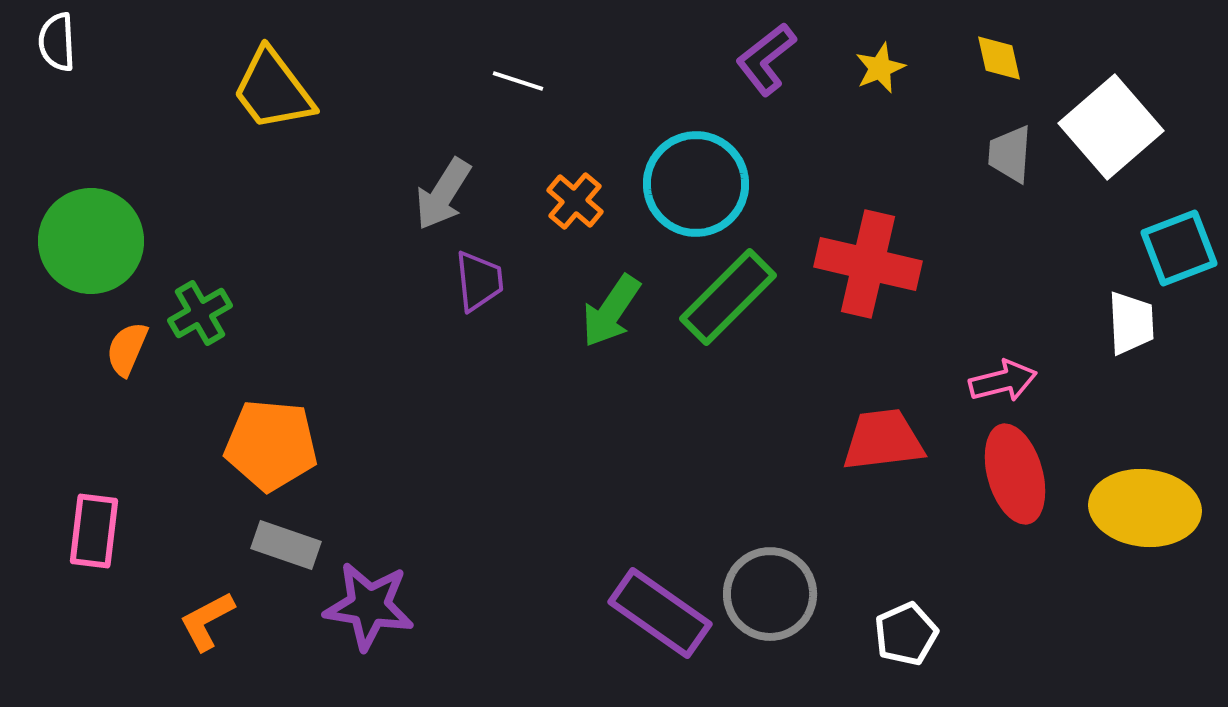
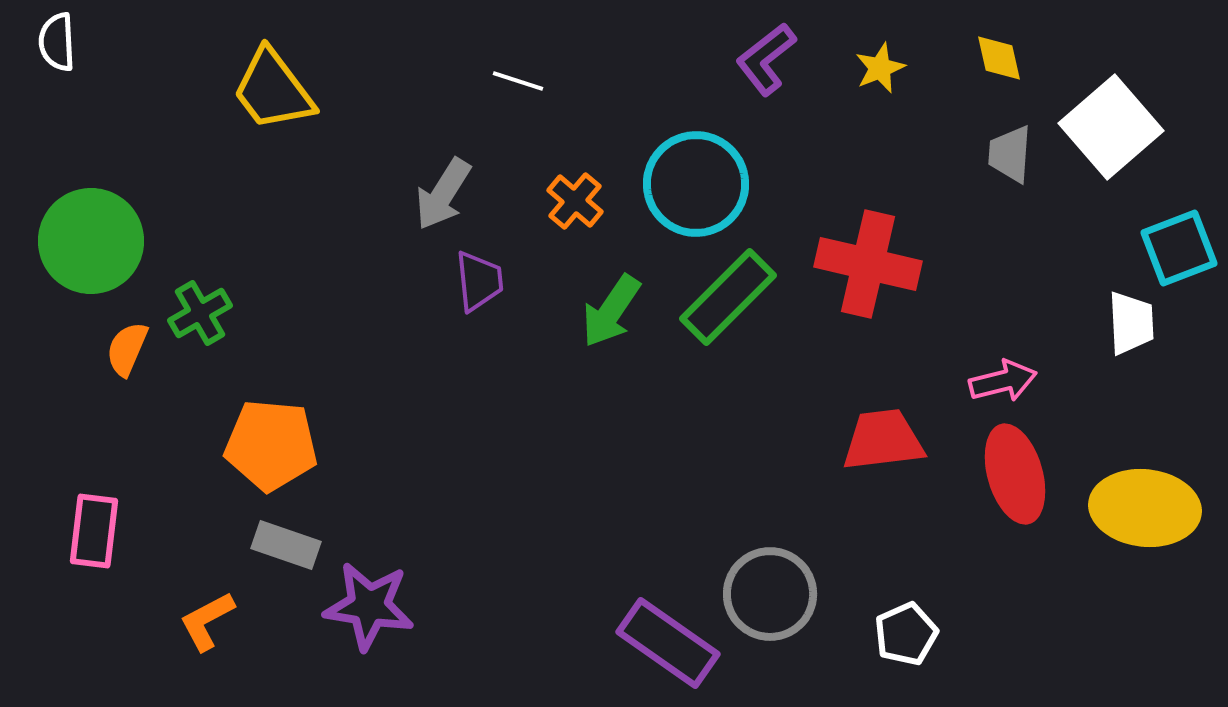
purple rectangle: moved 8 px right, 30 px down
